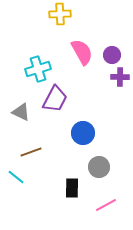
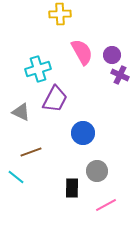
purple cross: moved 2 px up; rotated 24 degrees clockwise
gray circle: moved 2 px left, 4 px down
